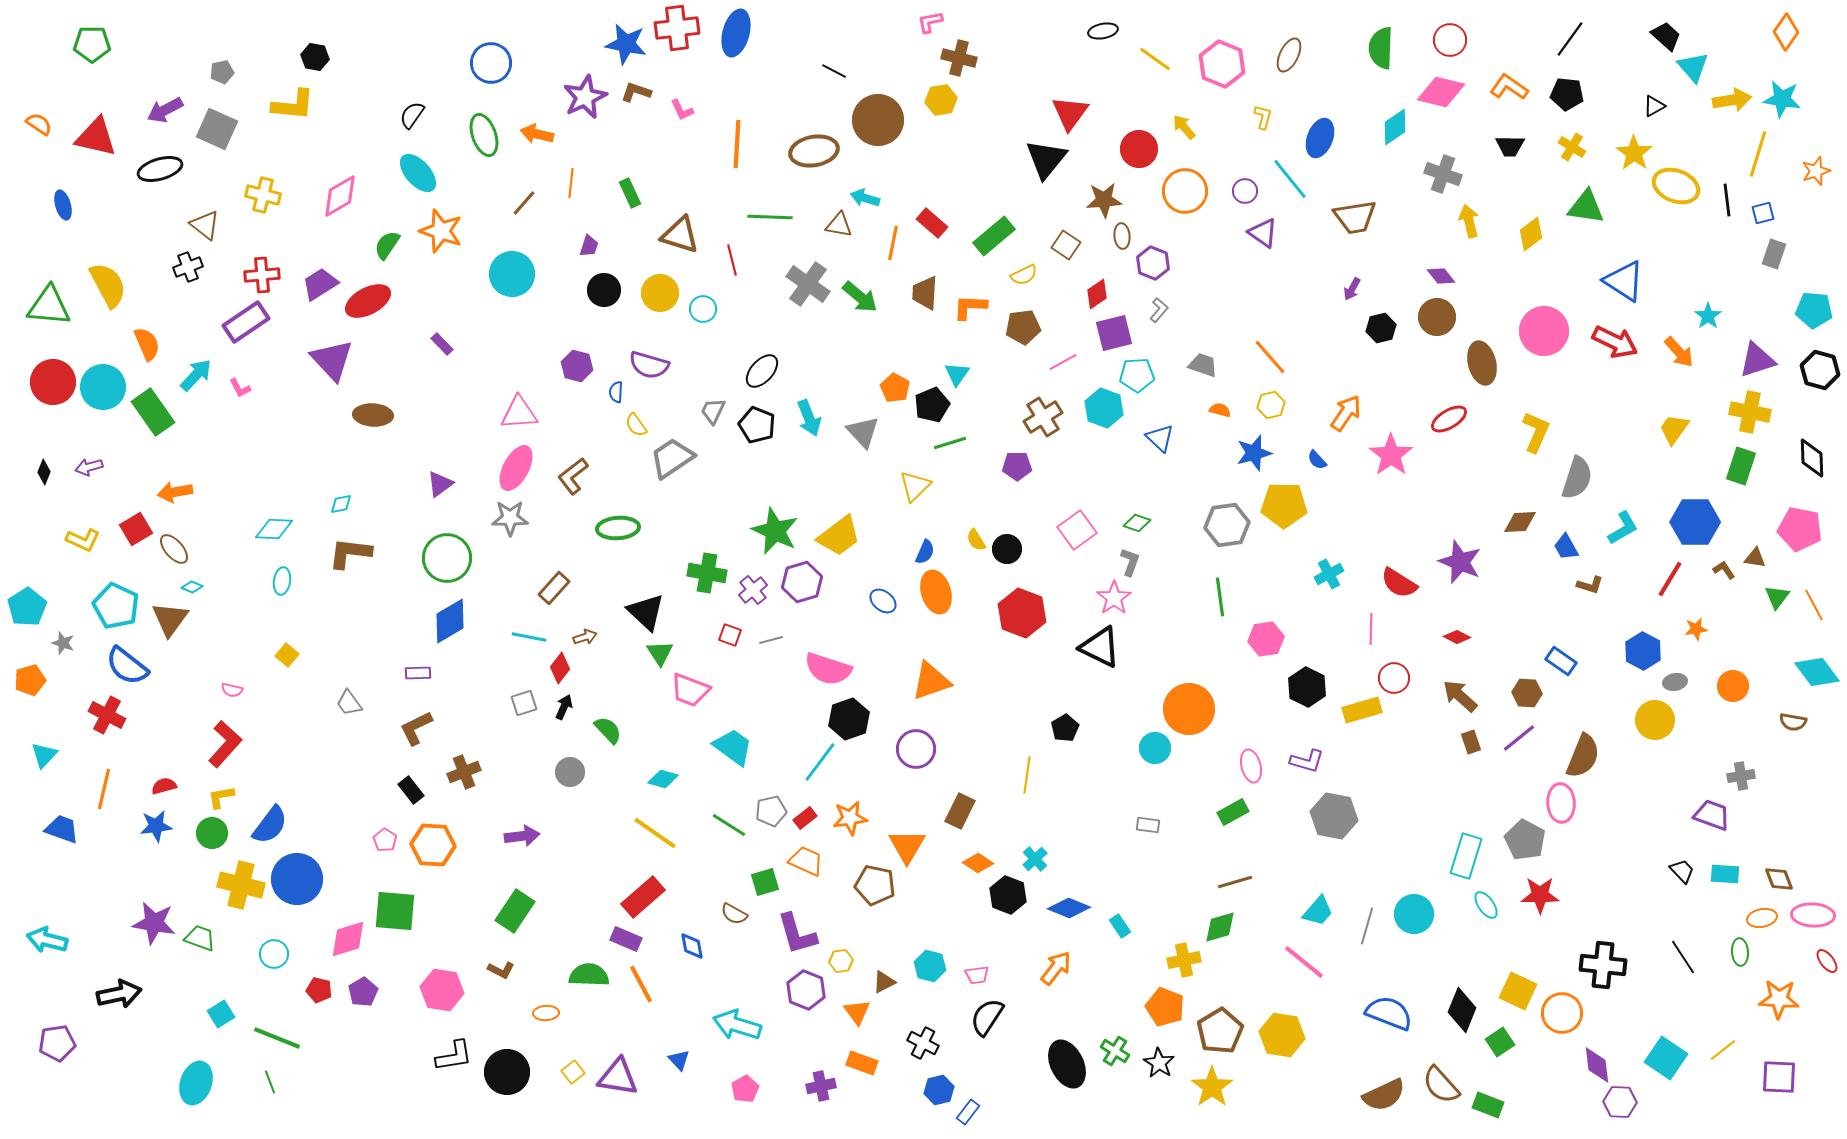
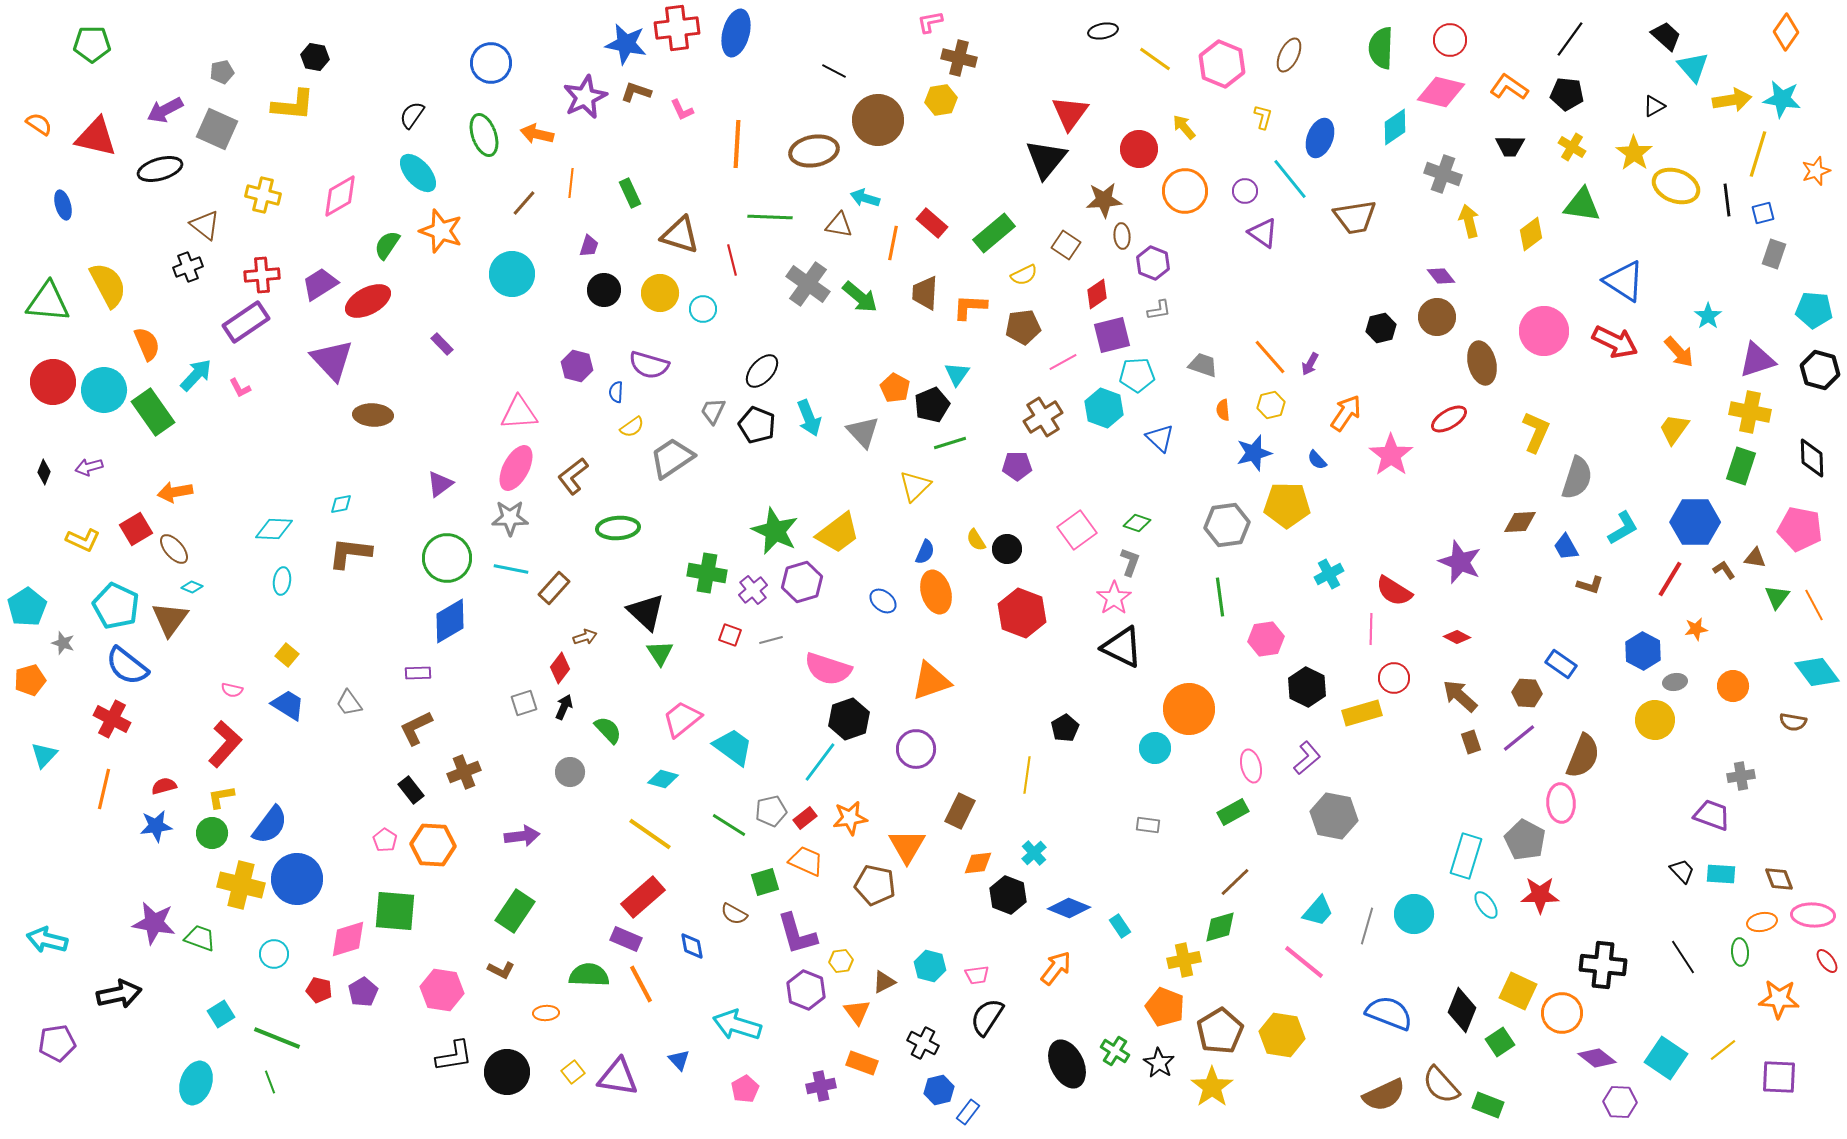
green triangle at (1586, 207): moved 4 px left, 2 px up
green rectangle at (994, 236): moved 3 px up
purple arrow at (1352, 289): moved 42 px left, 75 px down
green triangle at (49, 306): moved 1 px left, 4 px up
gray L-shape at (1159, 310): rotated 40 degrees clockwise
purple square at (1114, 333): moved 2 px left, 2 px down
cyan circle at (103, 387): moved 1 px right, 3 px down
orange semicircle at (1220, 410): moved 3 px right; rotated 110 degrees counterclockwise
yellow semicircle at (636, 425): moved 4 px left, 2 px down; rotated 90 degrees counterclockwise
yellow pentagon at (1284, 505): moved 3 px right
yellow trapezoid at (839, 536): moved 1 px left, 3 px up
red semicircle at (1399, 583): moved 5 px left, 8 px down
cyan line at (529, 637): moved 18 px left, 68 px up
black triangle at (1100, 647): moved 22 px right
blue rectangle at (1561, 661): moved 3 px down
pink trapezoid at (690, 690): moved 8 px left, 29 px down; rotated 120 degrees clockwise
yellow rectangle at (1362, 710): moved 3 px down
red cross at (107, 715): moved 5 px right, 4 px down
purple L-shape at (1307, 761): moved 3 px up; rotated 56 degrees counterclockwise
blue trapezoid at (62, 829): moved 226 px right, 124 px up; rotated 12 degrees clockwise
yellow line at (655, 833): moved 5 px left, 1 px down
cyan cross at (1035, 859): moved 1 px left, 6 px up
orange diamond at (978, 863): rotated 40 degrees counterclockwise
cyan rectangle at (1725, 874): moved 4 px left
brown line at (1235, 882): rotated 28 degrees counterclockwise
orange ellipse at (1762, 918): moved 4 px down
purple diamond at (1597, 1065): moved 7 px up; rotated 45 degrees counterclockwise
